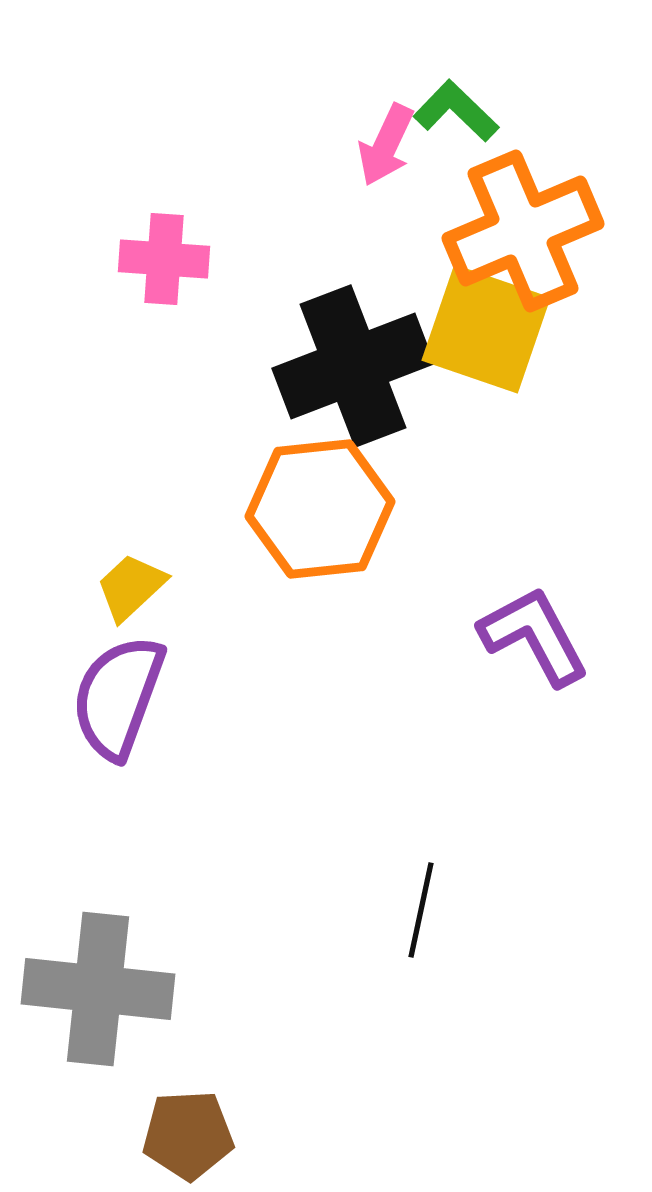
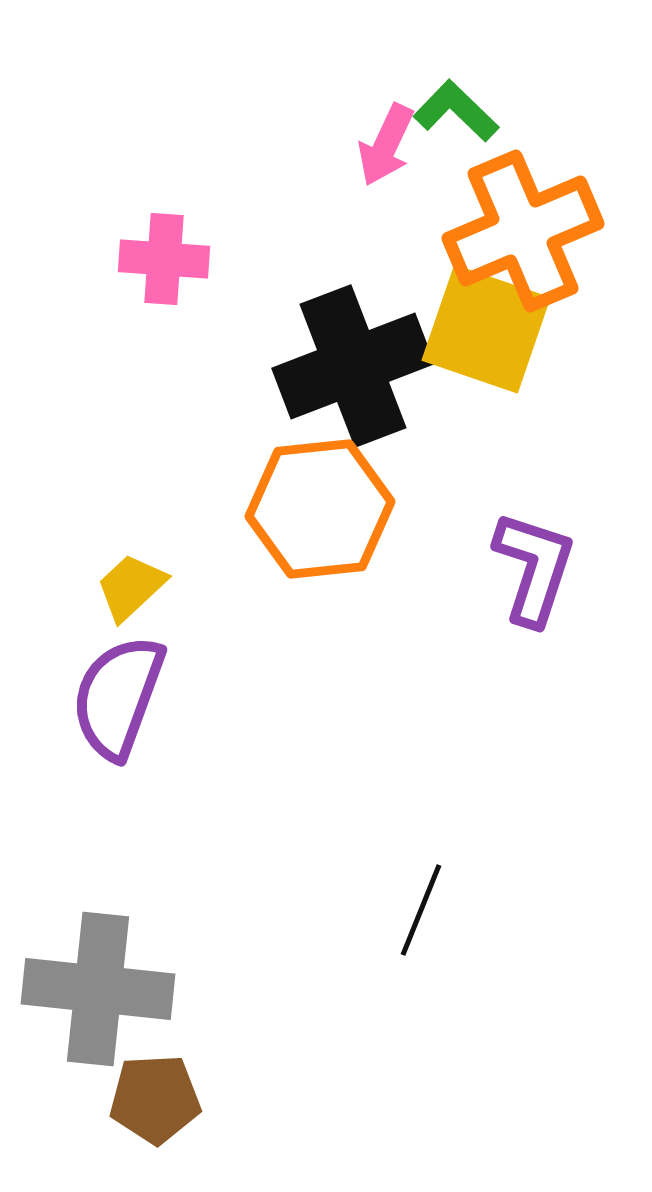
purple L-shape: moved 68 px up; rotated 46 degrees clockwise
black line: rotated 10 degrees clockwise
brown pentagon: moved 33 px left, 36 px up
